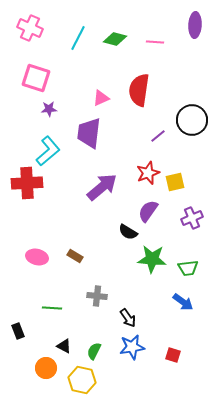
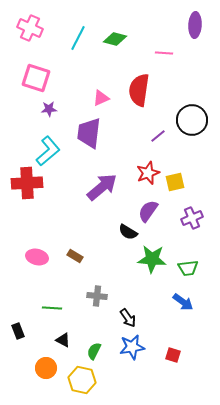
pink line: moved 9 px right, 11 px down
black triangle: moved 1 px left, 6 px up
